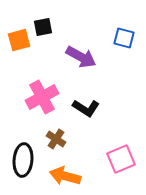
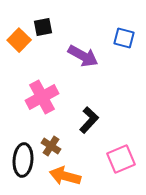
orange square: rotated 30 degrees counterclockwise
purple arrow: moved 2 px right, 1 px up
black L-shape: moved 3 px right, 12 px down; rotated 80 degrees counterclockwise
brown cross: moved 5 px left, 7 px down
